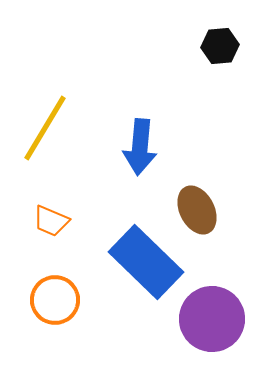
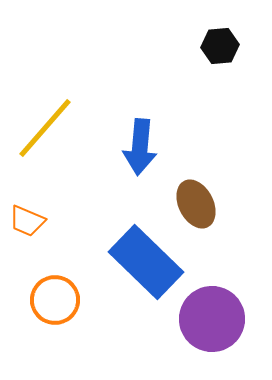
yellow line: rotated 10 degrees clockwise
brown ellipse: moved 1 px left, 6 px up
orange trapezoid: moved 24 px left
